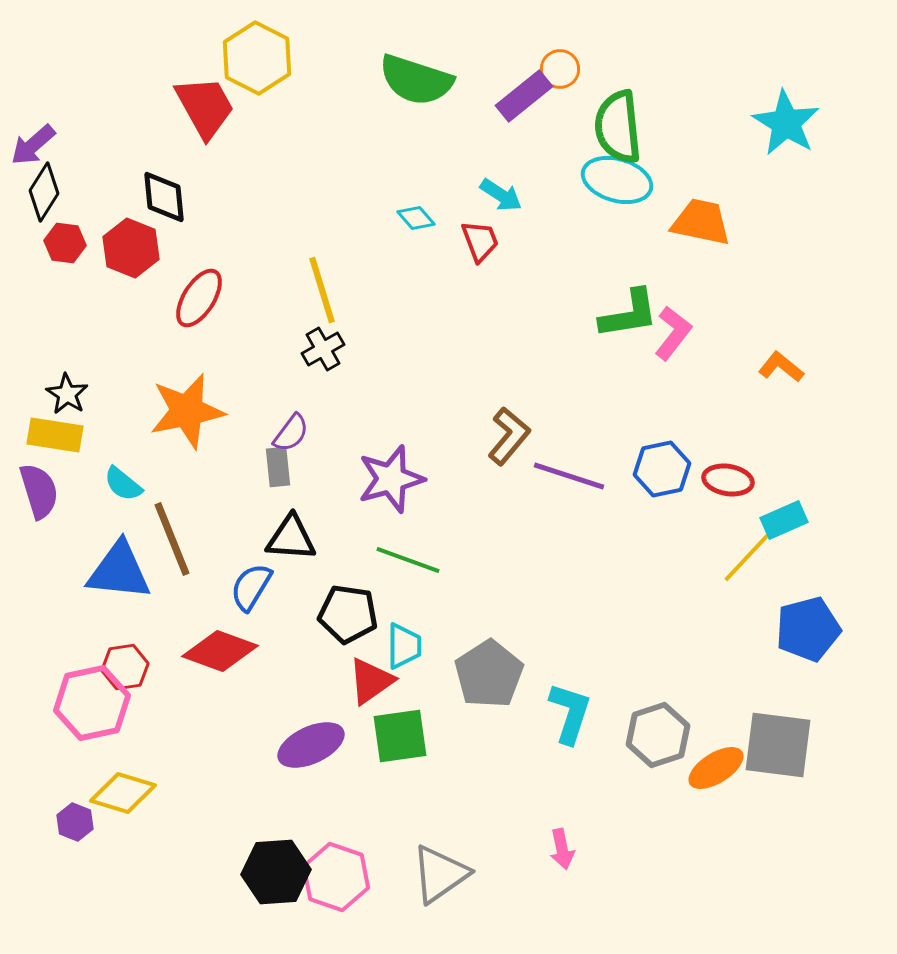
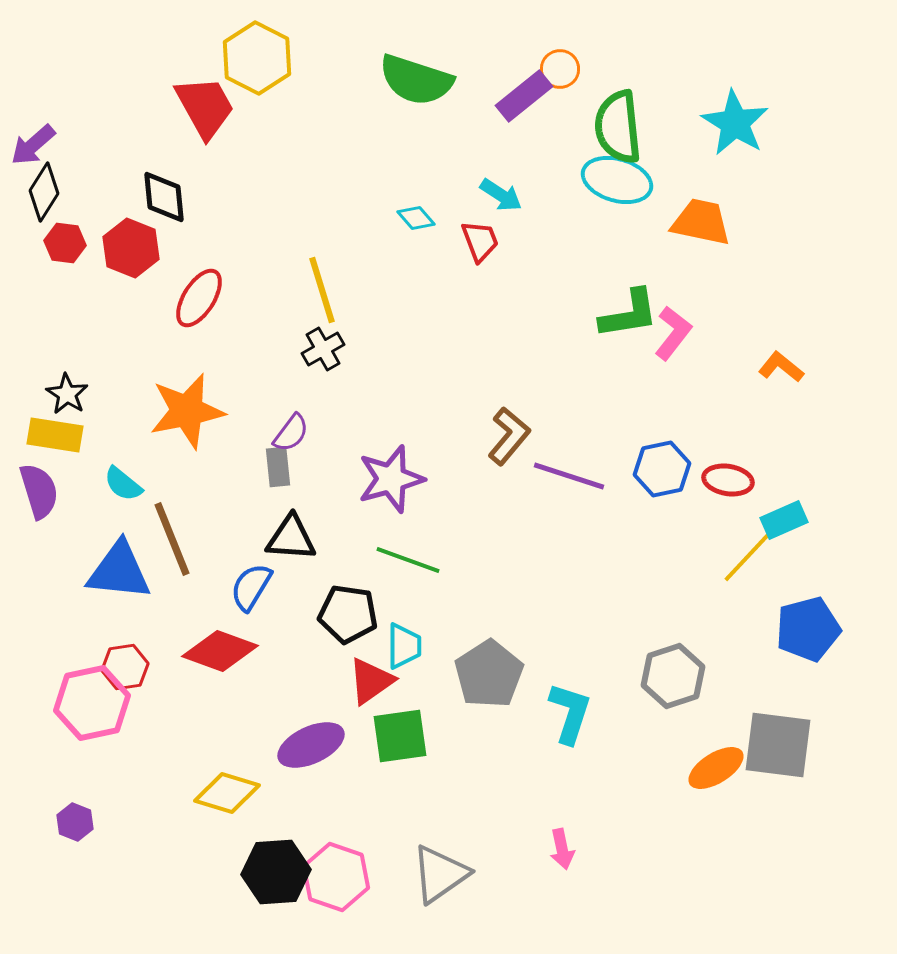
cyan star at (786, 123): moved 51 px left
gray hexagon at (658, 735): moved 15 px right, 59 px up
yellow diamond at (123, 793): moved 104 px right
